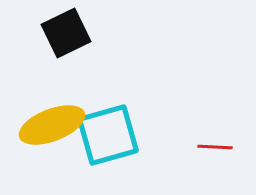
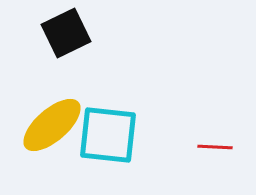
yellow ellipse: rotated 20 degrees counterclockwise
cyan square: rotated 22 degrees clockwise
